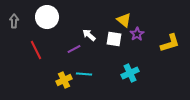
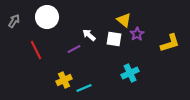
gray arrow: rotated 32 degrees clockwise
cyan line: moved 14 px down; rotated 28 degrees counterclockwise
